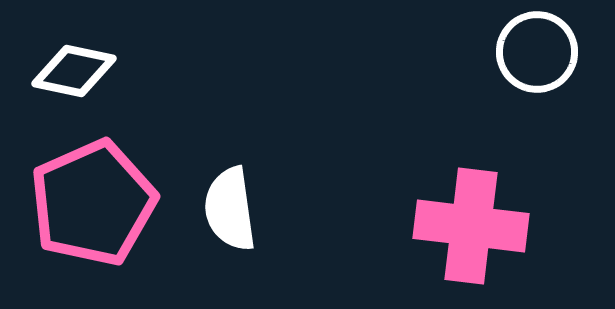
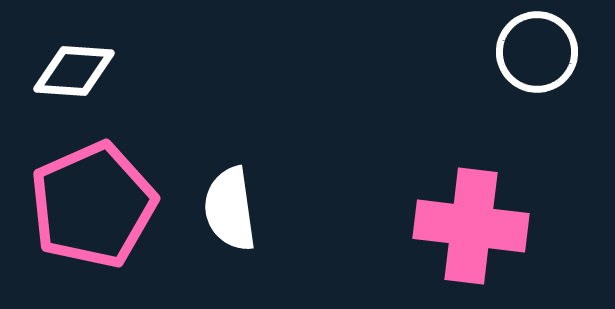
white diamond: rotated 8 degrees counterclockwise
pink pentagon: moved 2 px down
